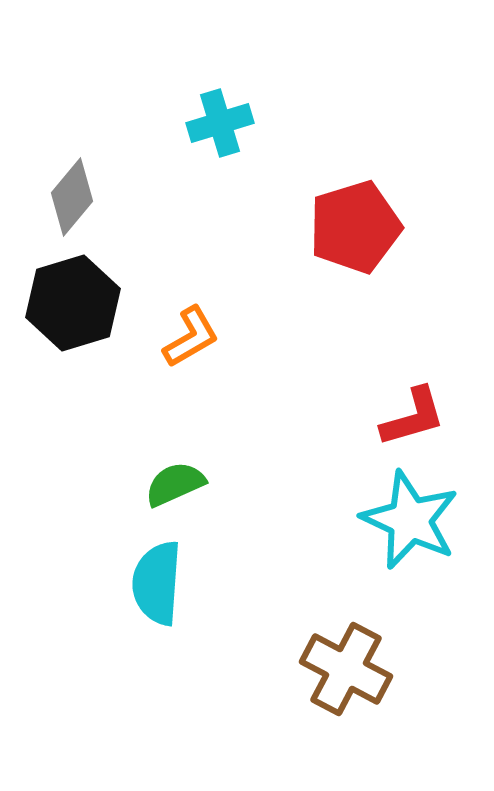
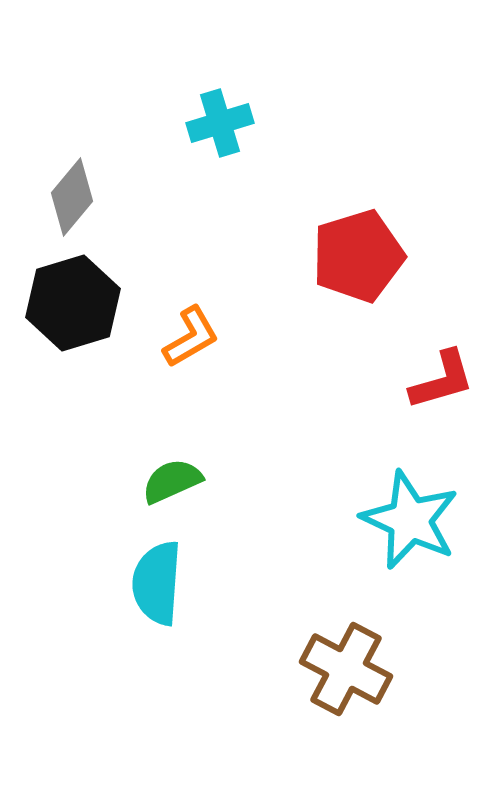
red pentagon: moved 3 px right, 29 px down
red L-shape: moved 29 px right, 37 px up
green semicircle: moved 3 px left, 3 px up
